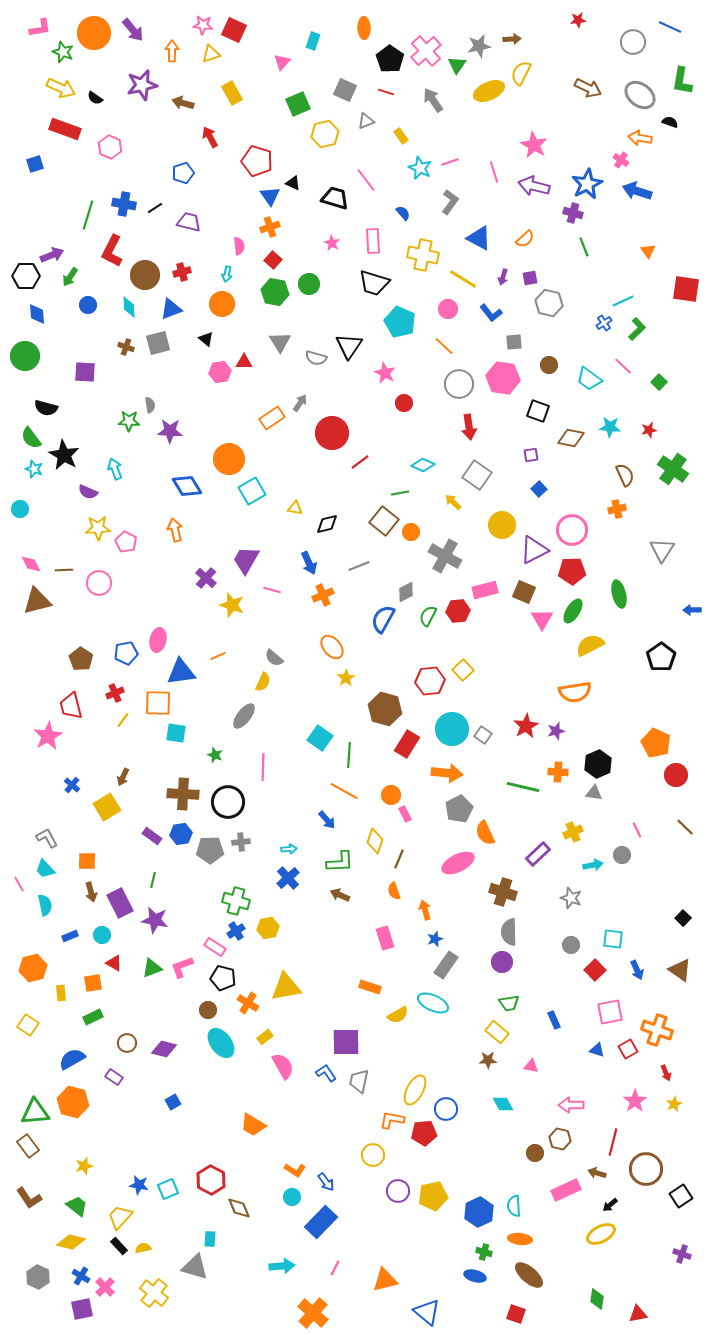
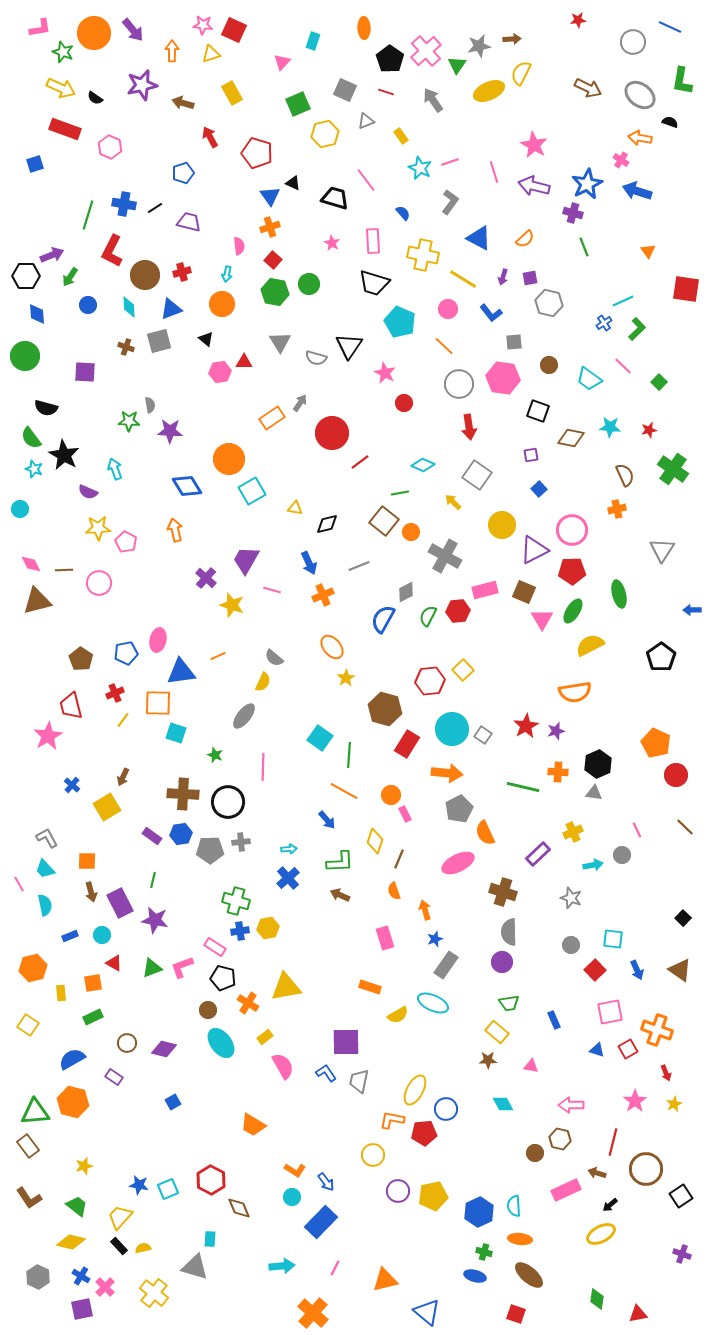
red pentagon at (257, 161): moved 8 px up
gray square at (158, 343): moved 1 px right, 2 px up
cyan square at (176, 733): rotated 10 degrees clockwise
blue cross at (236, 931): moved 4 px right; rotated 24 degrees clockwise
